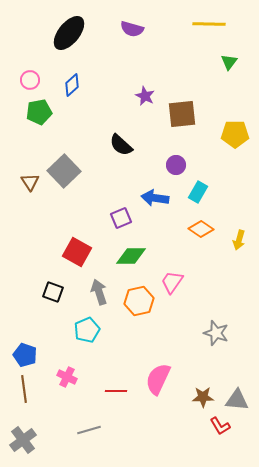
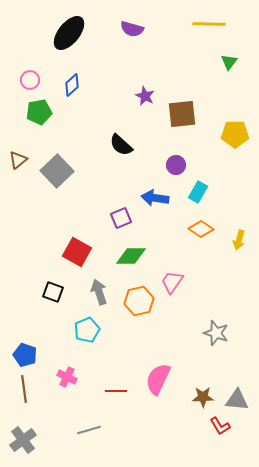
gray square: moved 7 px left
brown triangle: moved 12 px left, 22 px up; rotated 24 degrees clockwise
